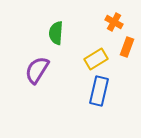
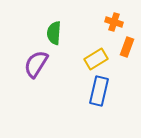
orange cross: rotated 12 degrees counterclockwise
green semicircle: moved 2 px left
purple semicircle: moved 1 px left, 6 px up
